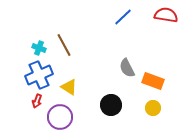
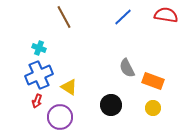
brown line: moved 28 px up
